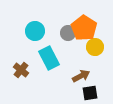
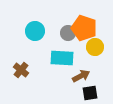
orange pentagon: rotated 15 degrees counterclockwise
cyan rectangle: moved 13 px right; rotated 60 degrees counterclockwise
